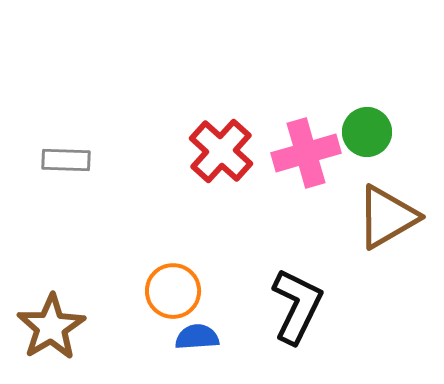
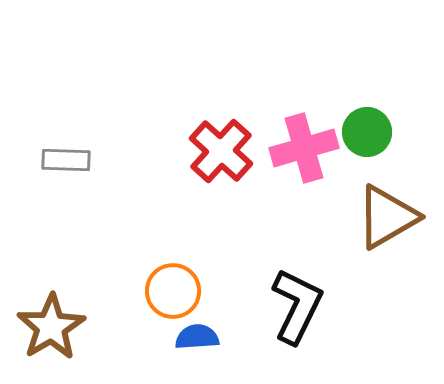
pink cross: moved 2 px left, 5 px up
